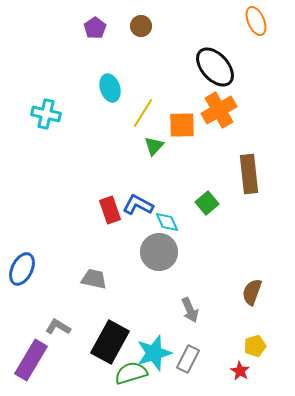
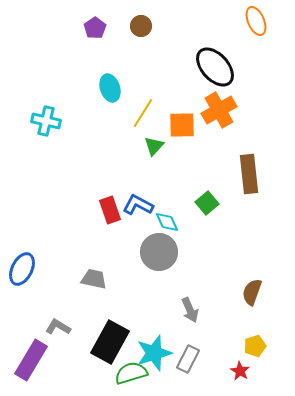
cyan cross: moved 7 px down
